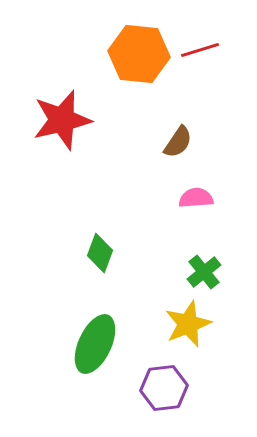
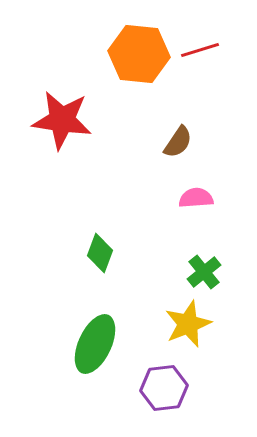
red star: rotated 22 degrees clockwise
